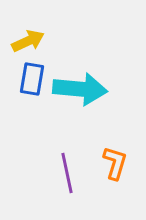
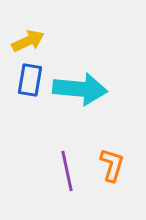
blue rectangle: moved 2 px left, 1 px down
orange L-shape: moved 3 px left, 2 px down
purple line: moved 2 px up
